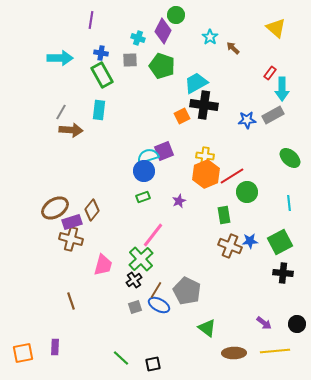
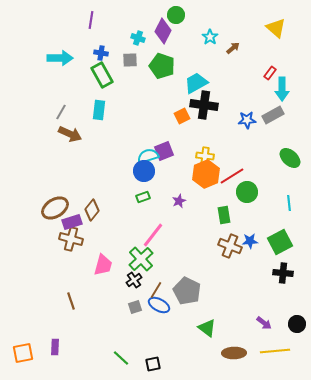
brown arrow at (233, 48): rotated 96 degrees clockwise
brown arrow at (71, 130): moved 1 px left, 4 px down; rotated 20 degrees clockwise
